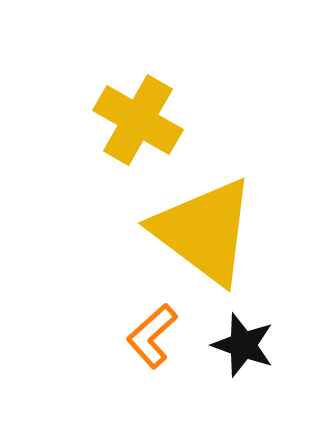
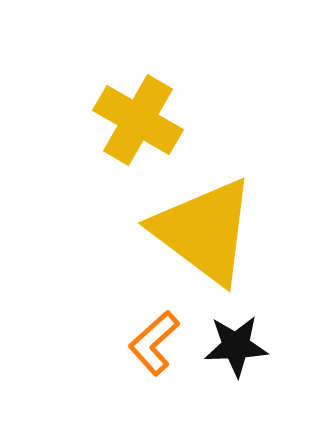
orange L-shape: moved 2 px right, 7 px down
black star: moved 7 px left, 1 px down; rotated 22 degrees counterclockwise
